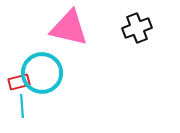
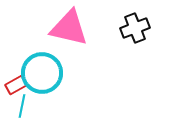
black cross: moved 2 px left
red rectangle: moved 3 px left, 3 px down; rotated 15 degrees counterclockwise
cyan line: rotated 15 degrees clockwise
